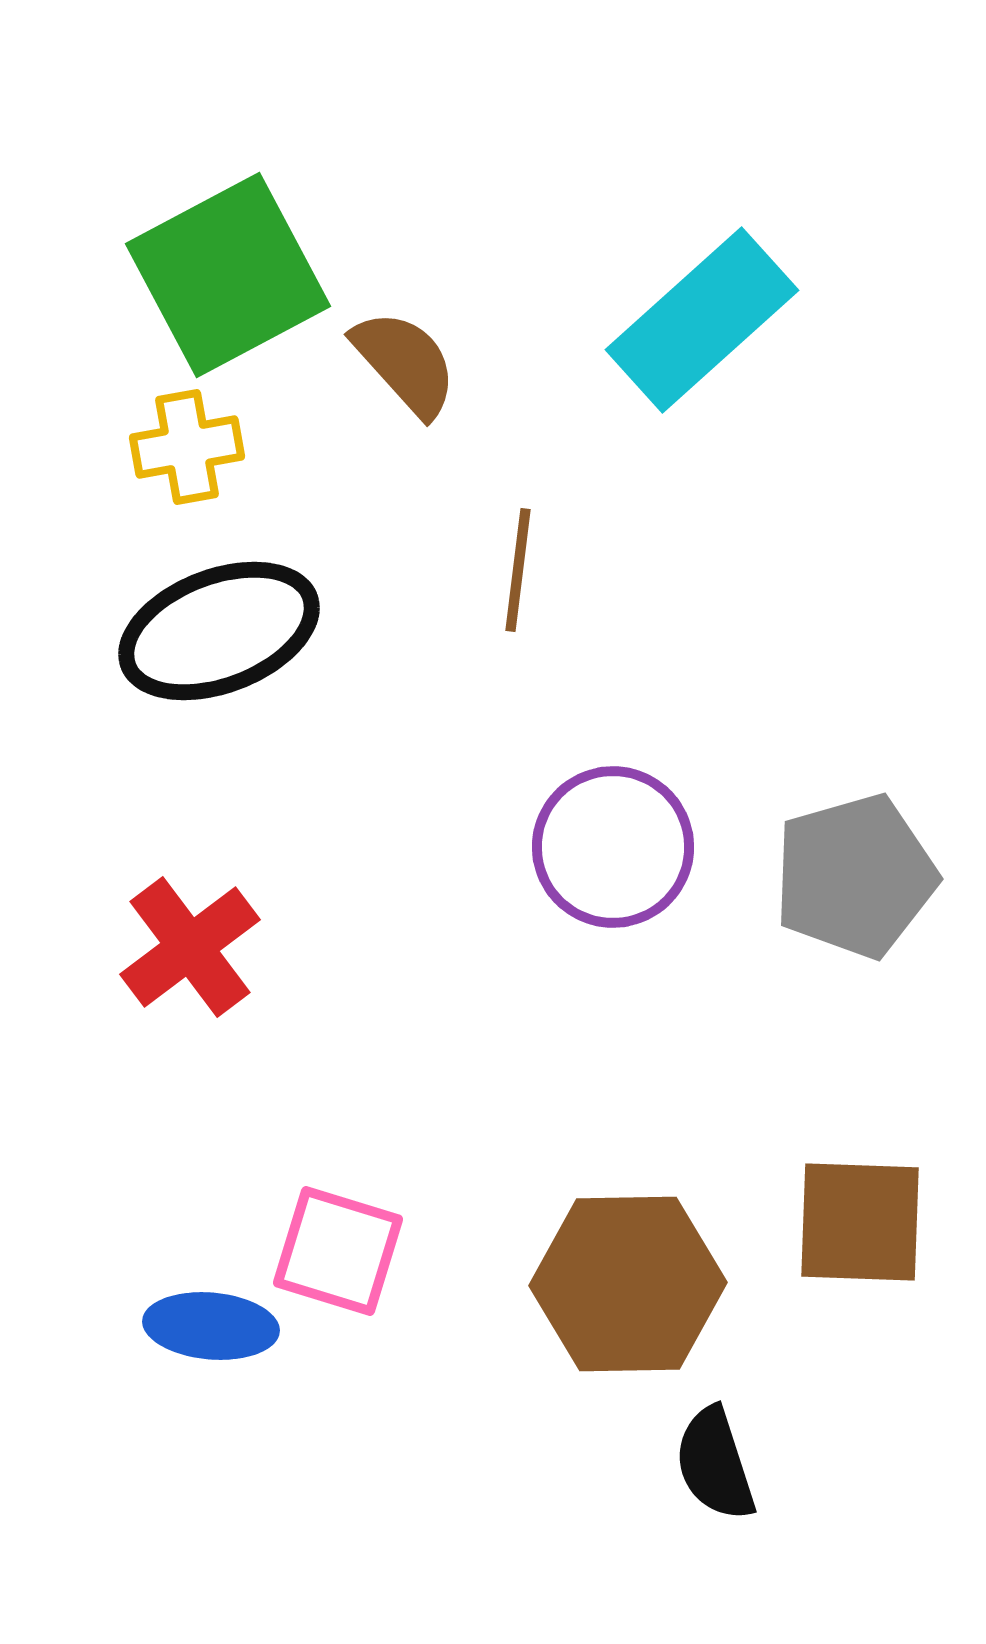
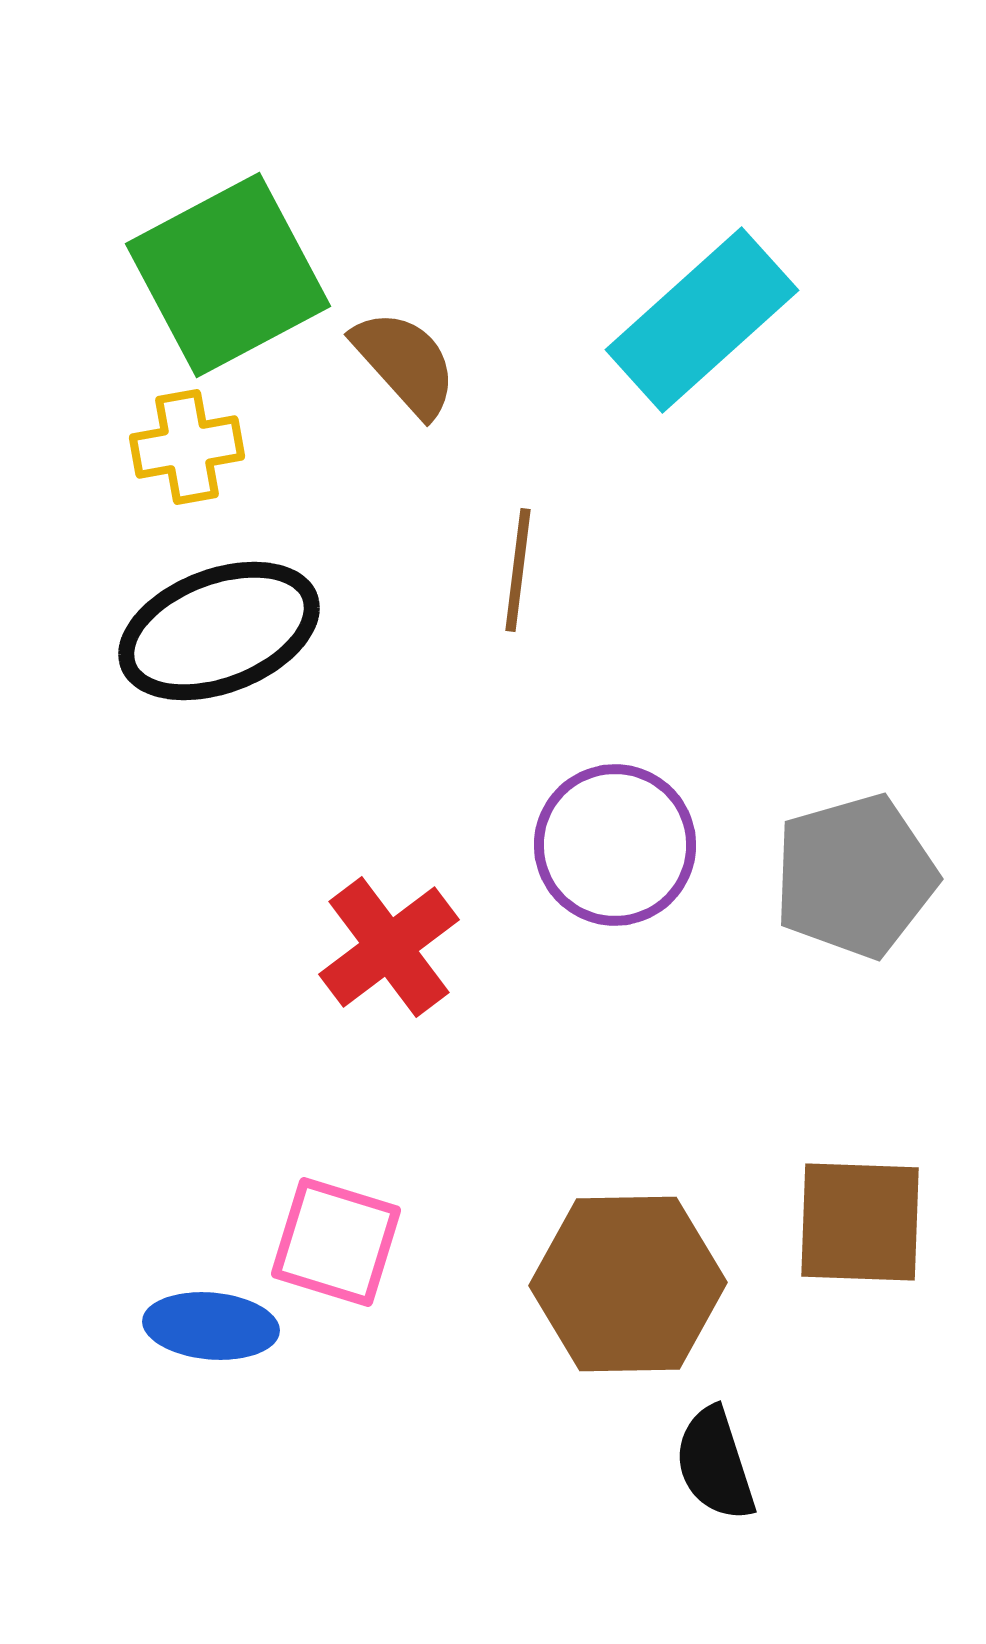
purple circle: moved 2 px right, 2 px up
red cross: moved 199 px right
pink square: moved 2 px left, 9 px up
